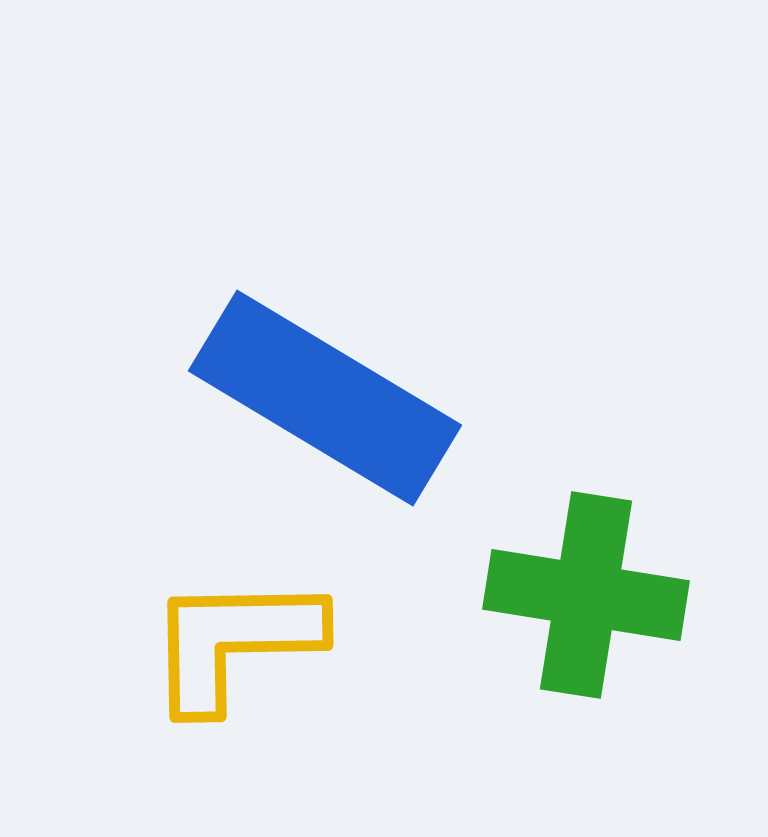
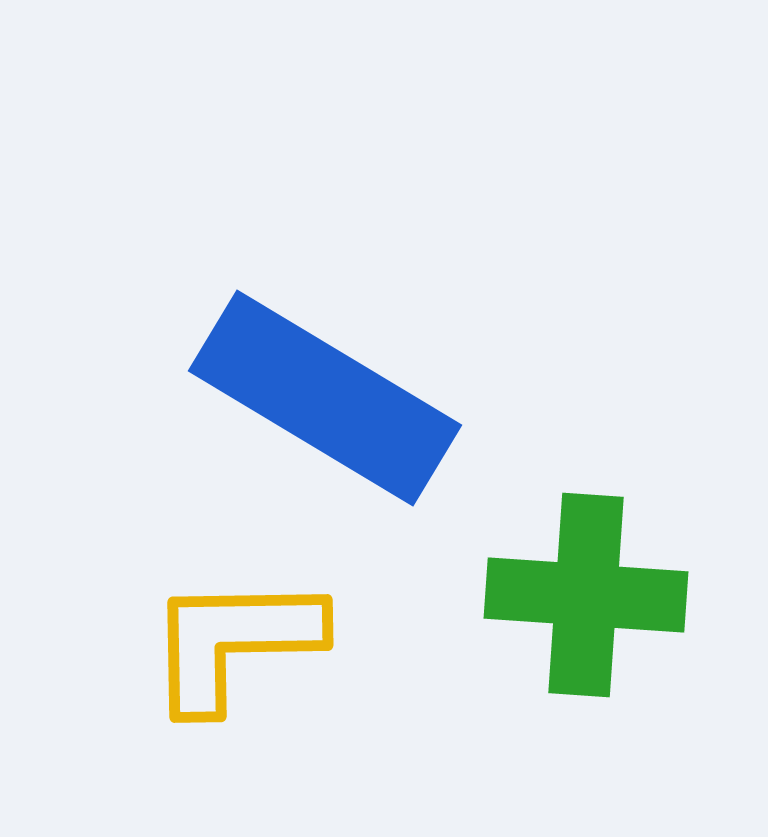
green cross: rotated 5 degrees counterclockwise
